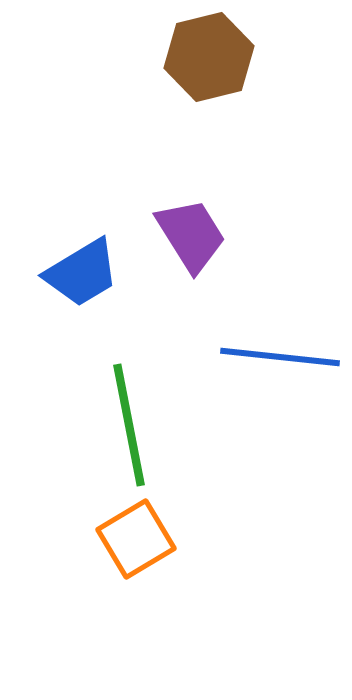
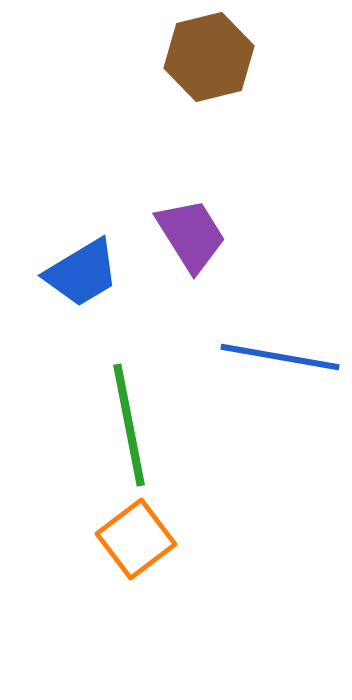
blue line: rotated 4 degrees clockwise
orange square: rotated 6 degrees counterclockwise
